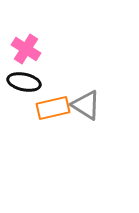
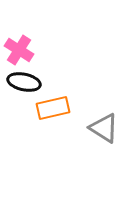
pink cross: moved 7 px left, 1 px down
gray triangle: moved 18 px right, 23 px down
